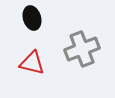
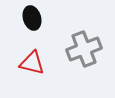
gray cross: moved 2 px right
